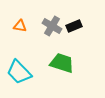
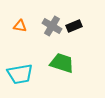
cyan trapezoid: moved 1 px right, 2 px down; rotated 56 degrees counterclockwise
